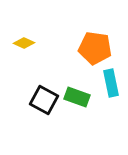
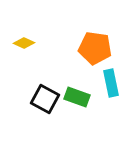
black square: moved 1 px right, 1 px up
